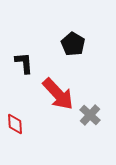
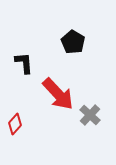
black pentagon: moved 2 px up
red diamond: rotated 45 degrees clockwise
